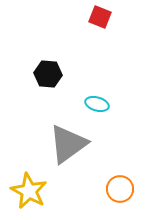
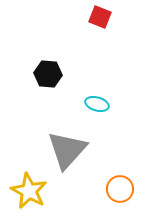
gray triangle: moved 1 px left, 6 px down; rotated 12 degrees counterclockwise
